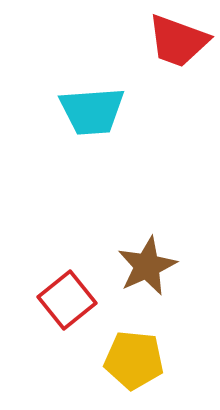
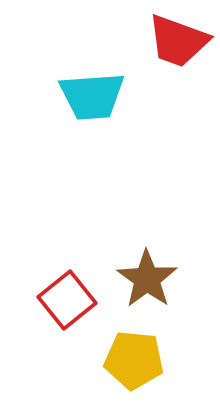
cyan trapezoid: moved 15 px up
brown star: moved 13 px down; rotated 12 degrees counterclockwise
